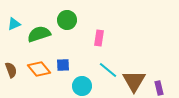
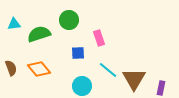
green circle: moved 2 px right
cyan triangle: rotated 16 degrees clockwise
pink rectangle: rotated 28 degrees counterclockwise
blue square: moved 15 px right, 12 px up
brown semicircle: moved 2 px up
brown triangle: moved 2 px up
purple rectangle: moved 2 px right; rotated 24 degrees clockwise
